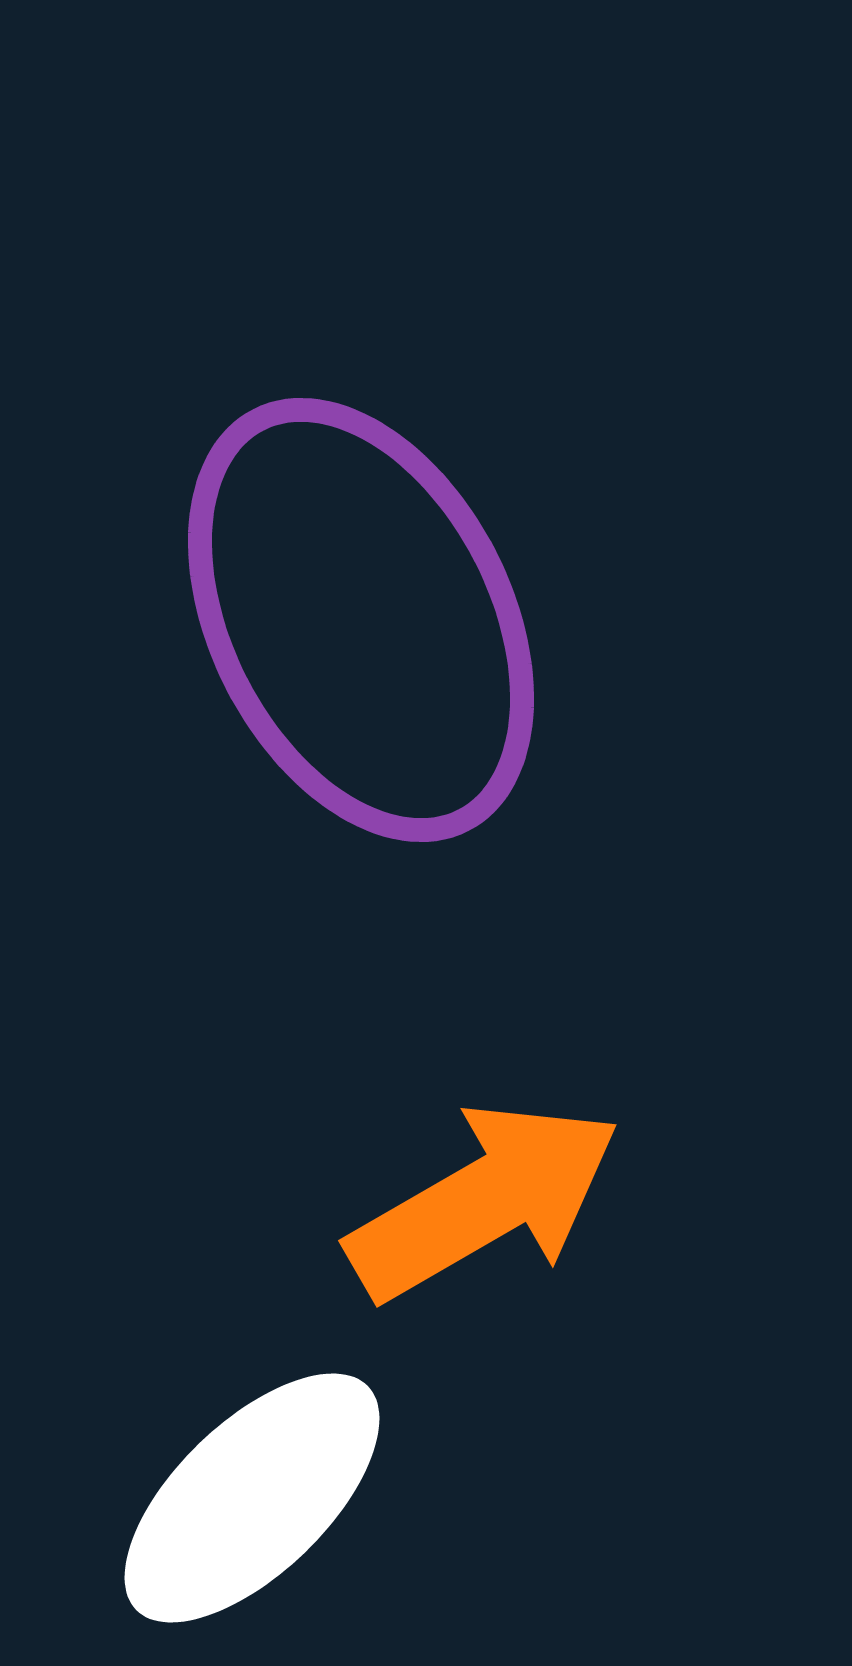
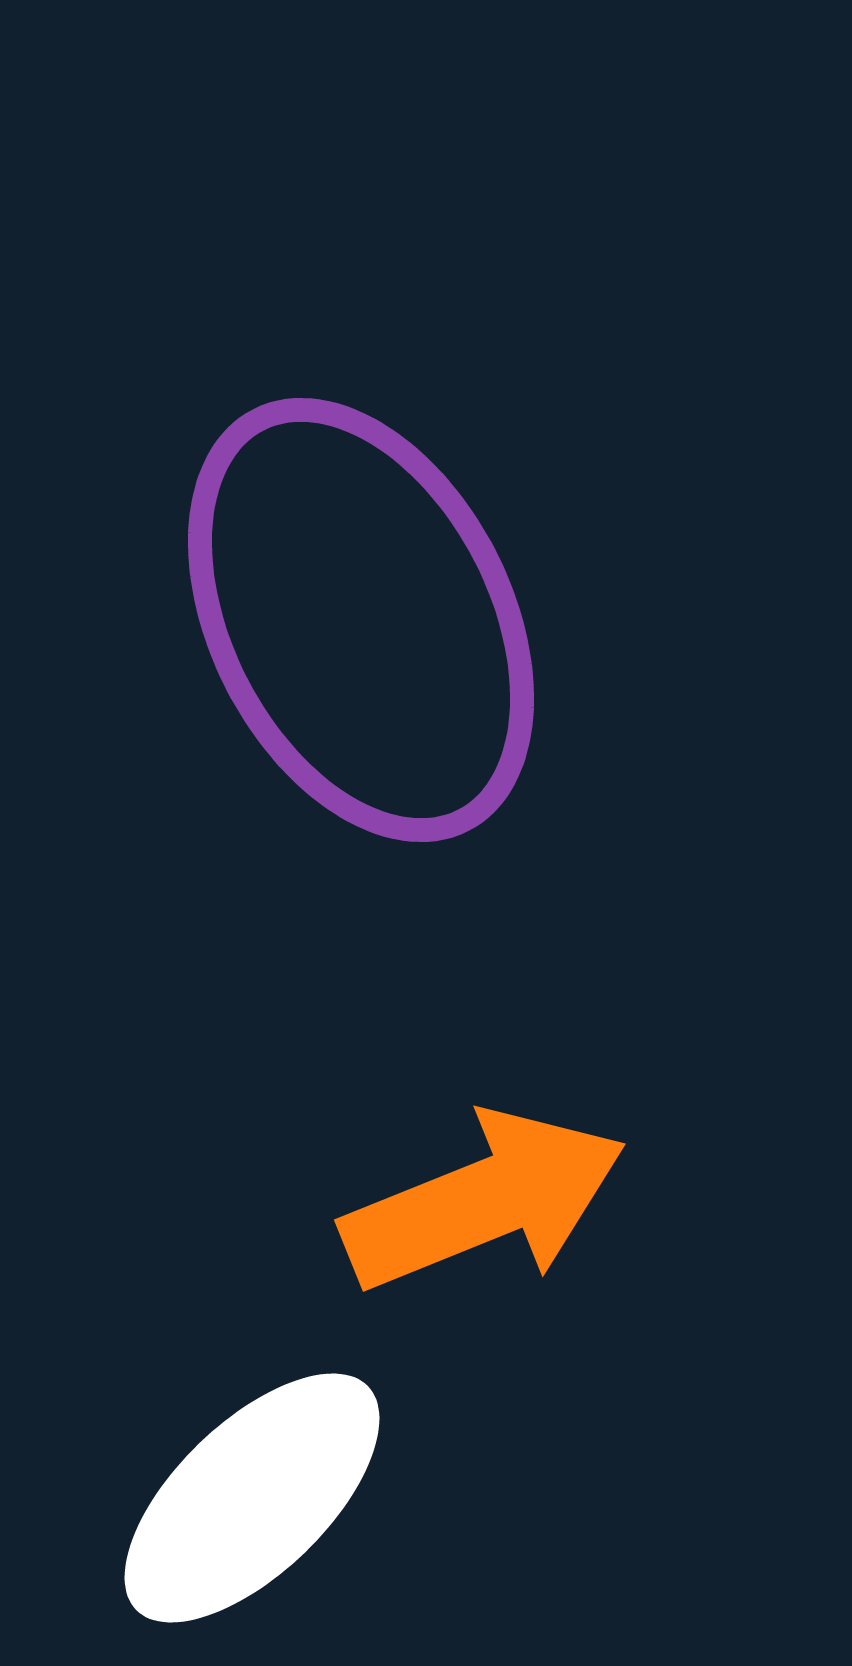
orange arrow: rotated 8 degrees clockwise
